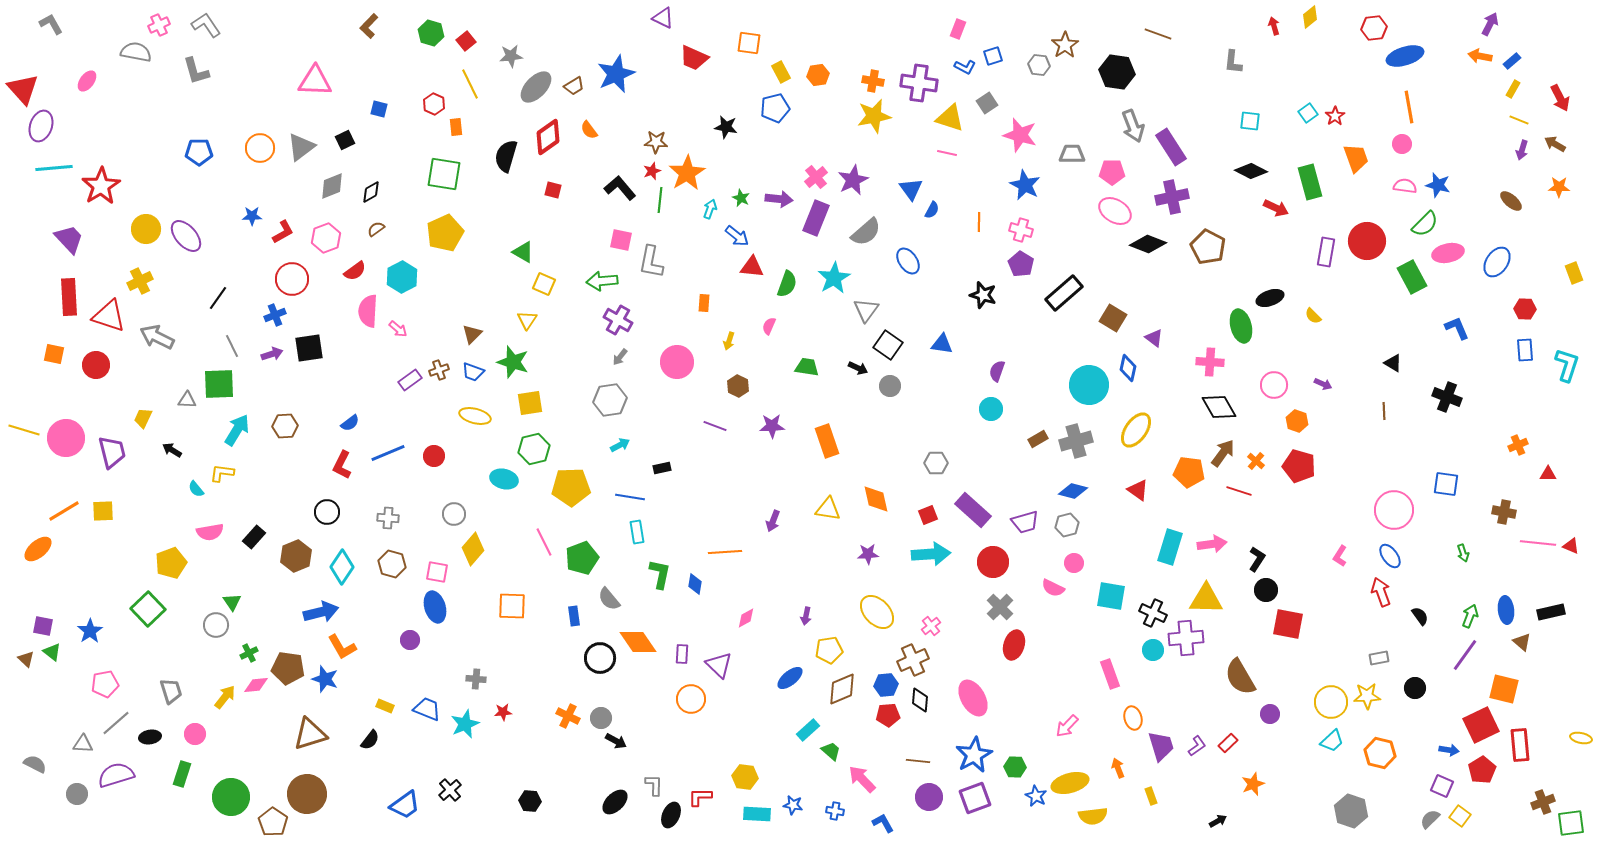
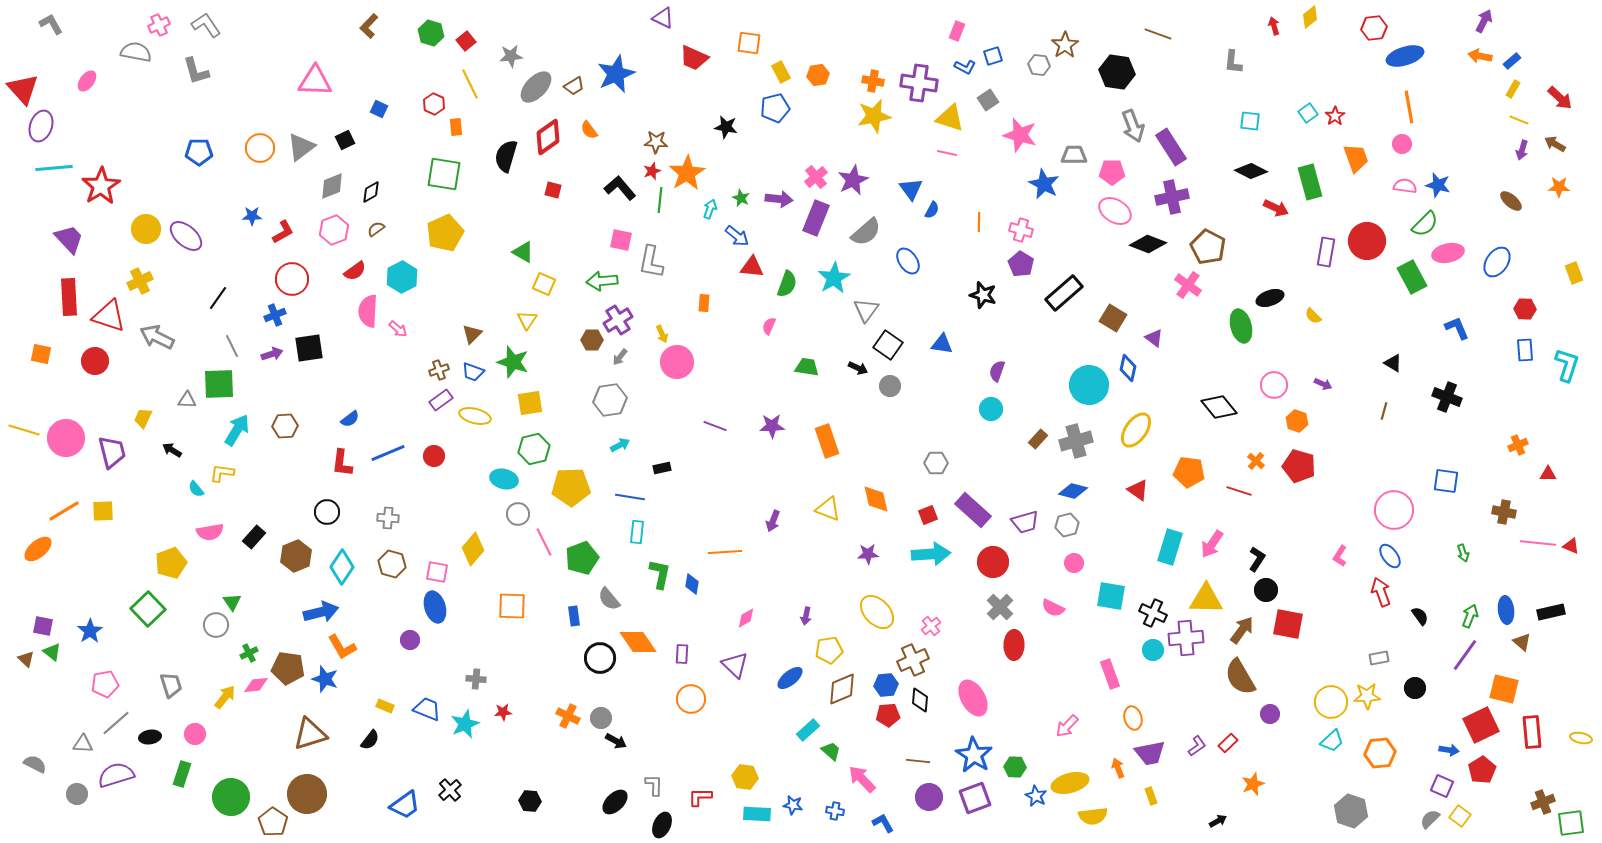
purple arrow at (1490, 24): moved 6 px left, 3 px up
pink rectangle at (958, 29): moved 1 px left, 2 px down
red arrow at (1560, 98): rotated 20 degrees counterclockwise
gray square at (987, 103): moved 1 px right, 3 px up
blue square at (379, 109): rotated 12 degrees clockwise
gray trapezoid at (1072, 154): moved 2 px right, 1 px down
blue star at (1025, 185): moved 19 px right, 1 px up
purple ellipse at (186, 236): rotated 8 degrees counterclockwise
pink hexagon at (326, 238): moved 8 px right, 8 px up
purple cross at (618, 320): rotated 28 degrees clockwise
yellow arrow at (729, 341): moved 67 px left, 7 px up; rotated 42 degrees counterclockwise
orange square at (54, 354): moved 13 px left
pink cross at (1210, 362): moved 22 px left, 77 px up; rotated 32 degrees clockwise
red circle at (96, 365): moved 1 px left, 4 px up
purple rectangle at (410, 380): moved 31 px right, 20 px down
brown hexagon at (738, 386): moved 146 px left, 46 px up; rotated 25 degrees counterclockwise
black diamond at (1219, 407): rotated 9 degrees counterclockwise
brown line at (1384, 411): rotated 18 degrees clockwise
blue semicircle at (350, 423): moved 4 px up
brown rectangle at (1038, 439): rotated 18 degrees counterclockwise
brown arrow at (1223, 453): moved 19 px right, 177 px down
red L-shape at (342, 465): moved 2 px up; rotated 20 degrees counterclockwise
blue square at (1446, 484): moved 3 px up
yellow triangle at (828, 509): rotated 12 degrees clockwise
gray circle at (454, 514): moved 64 px right
cyan rectangle at (637, 532): rotated 15 degrees clockwise
pink arrow at (1212, 544): rotated 132 degrees clockwise
blue diamond at (695, 584): moved 3 px left
pink semicircle at (1053, 588): moved 20 px down
red ellipse at (1014, 645): rotated 16 degrees counterclockwise
purple triangle at (719, 665): moved 16 px right
gray trapezoid at (171, 691): moved 6 px up
red rectangle at (1520, 745): moved 12 px right, 13 px up
purple trapezoid at (1161, 746): moved 11 px left, 7 px down; rotated 96 degrees clockwise
orange hexagon at (1380, 753): rotated 20 degrees counterclockwise
blue star at (974, 755): rotated 12 degrees counterclockwise
black ellipse at (671, 815): moved 9 px left, 10 px down
